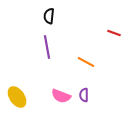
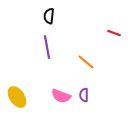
orange line: rotated 12 degrees clockwise
